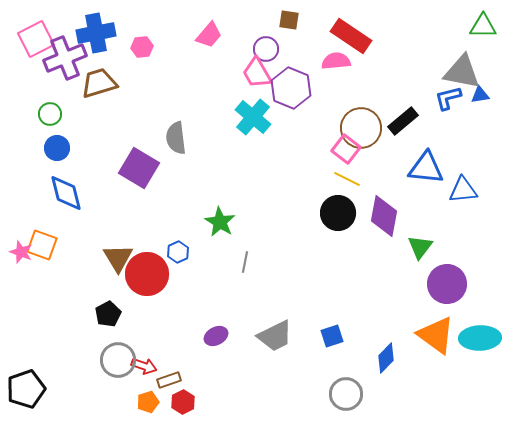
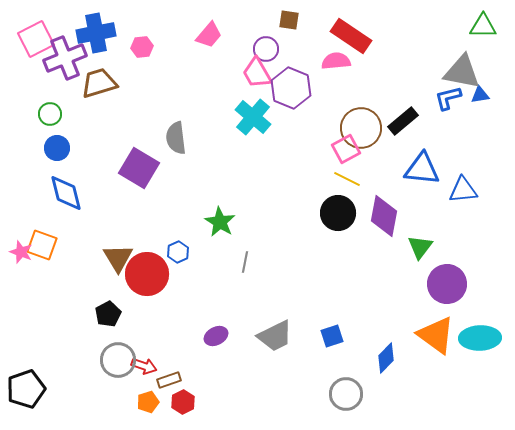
pink square at (346, 149): rotated 24 degrees clockwise
blue triangle at (426, 168): moved 4 px left, 1 px down
